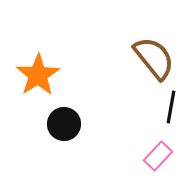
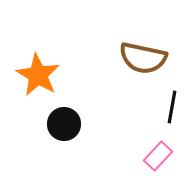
brown semicircle: moved 11 px left; rotated 141 degrees clockwise
orange star: rotated 9 degrees counterclockwise
black line: moved 1 px right
